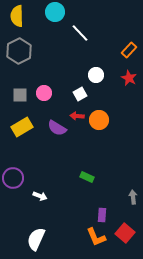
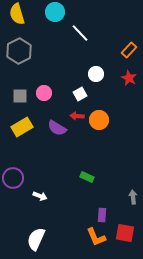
yellow semicircle: moved 2 px up; rotated 15 degrees counterclockwise
white circle: moved 1 px up
gray square: moved 1 px down
red square: rotated 30 degrees counterclockwise
